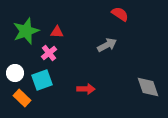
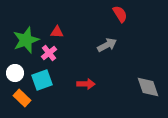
red semicircle: rotated 24 degrees clockwise
green star: moved 9 px down
red arrow: moved 5 px up
